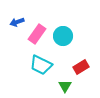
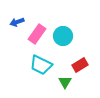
red rectangle: moved 1 px left, 2 px up
green triangle: moved 4 px up
